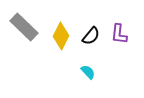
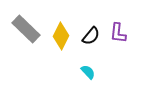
gray rectangle: moved 2 px right, 2 px down
purple L-shape: moved 1 px left, 1 px up
